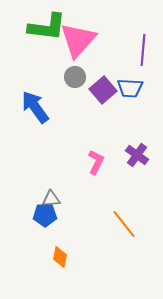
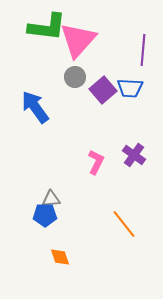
purple cross: moved 3 px left
orange diamond: rotated 30 degrees counterclockwise
